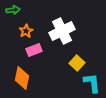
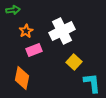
yellow square: moved 3 px left, 1 px up
